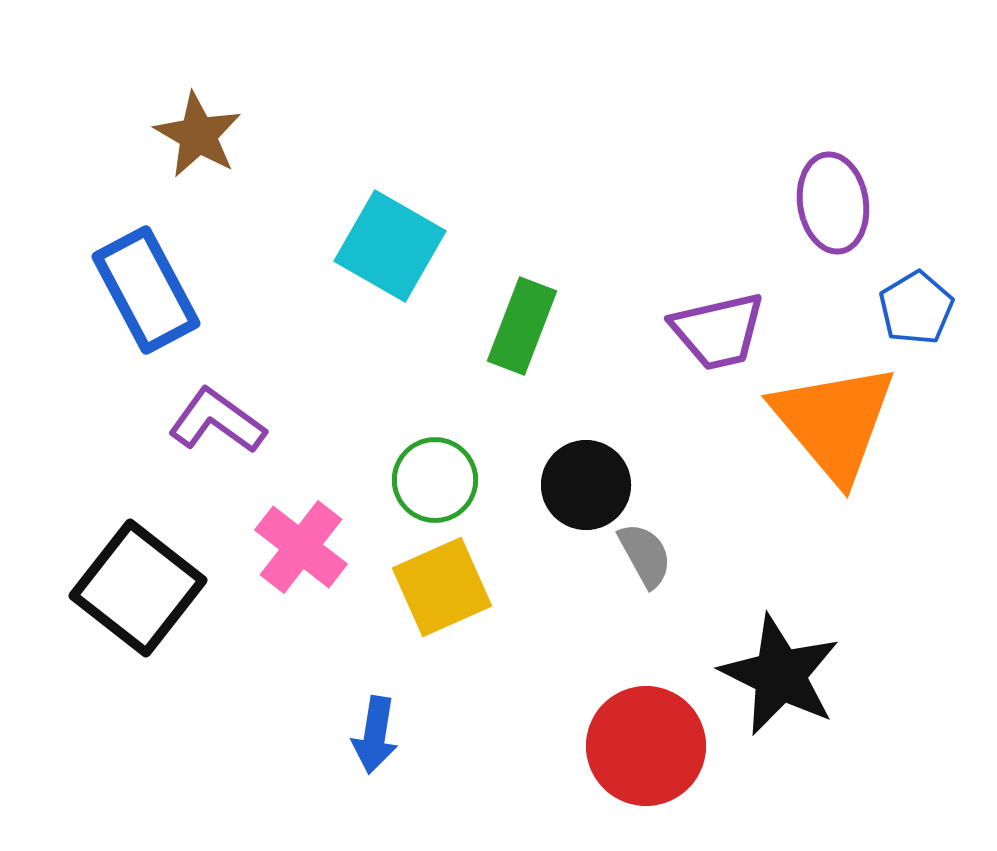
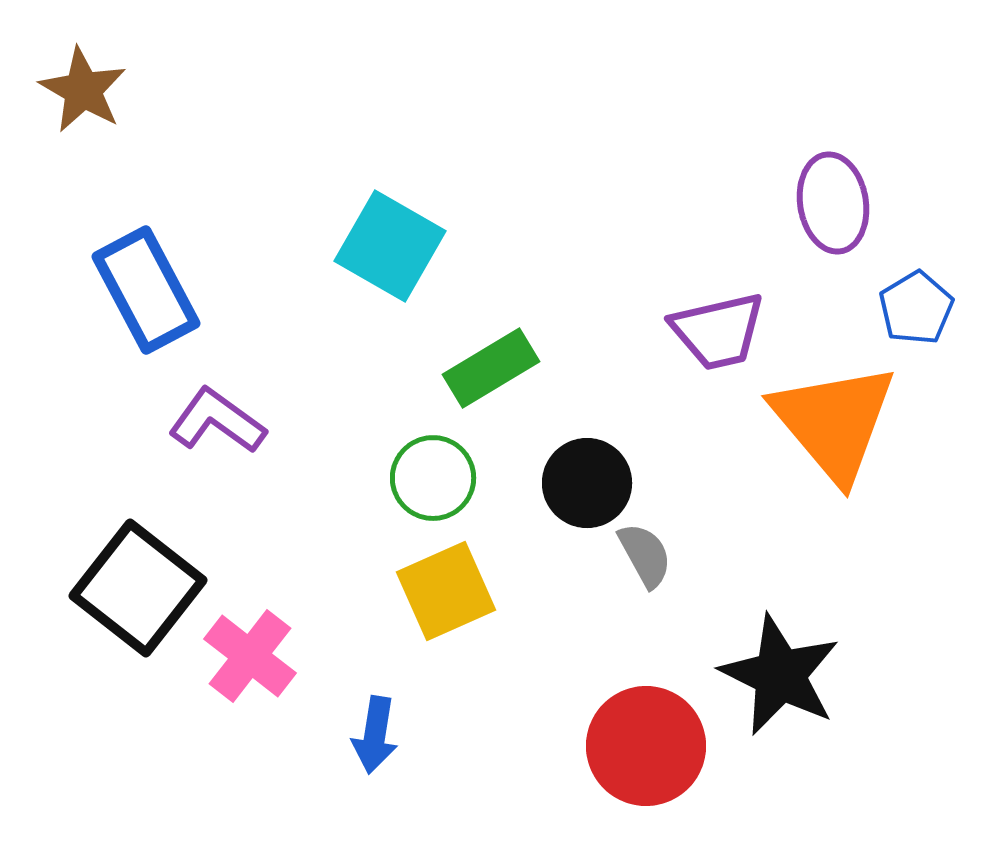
brown star: moved 115 px left, 45 px up
green rectangle: moved 31 px left, 42 px down; rotated 38 degrees clockwise
green circle: moved 2 px left, 2 px up
black circle: moved 1 px right, 2 px up
pink cross: moved 51 px left, 109 px down
yellow square: moved 4 px right, 4 px down
